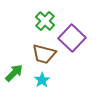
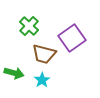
green cross: moved 16 px left, 5 px down
purple square: rotated 12 degrees clockwise
green arrow: rotated 60 degrees clockwise
